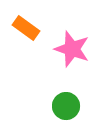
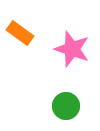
orange rectangle: moved 6 px left, 5 px down
